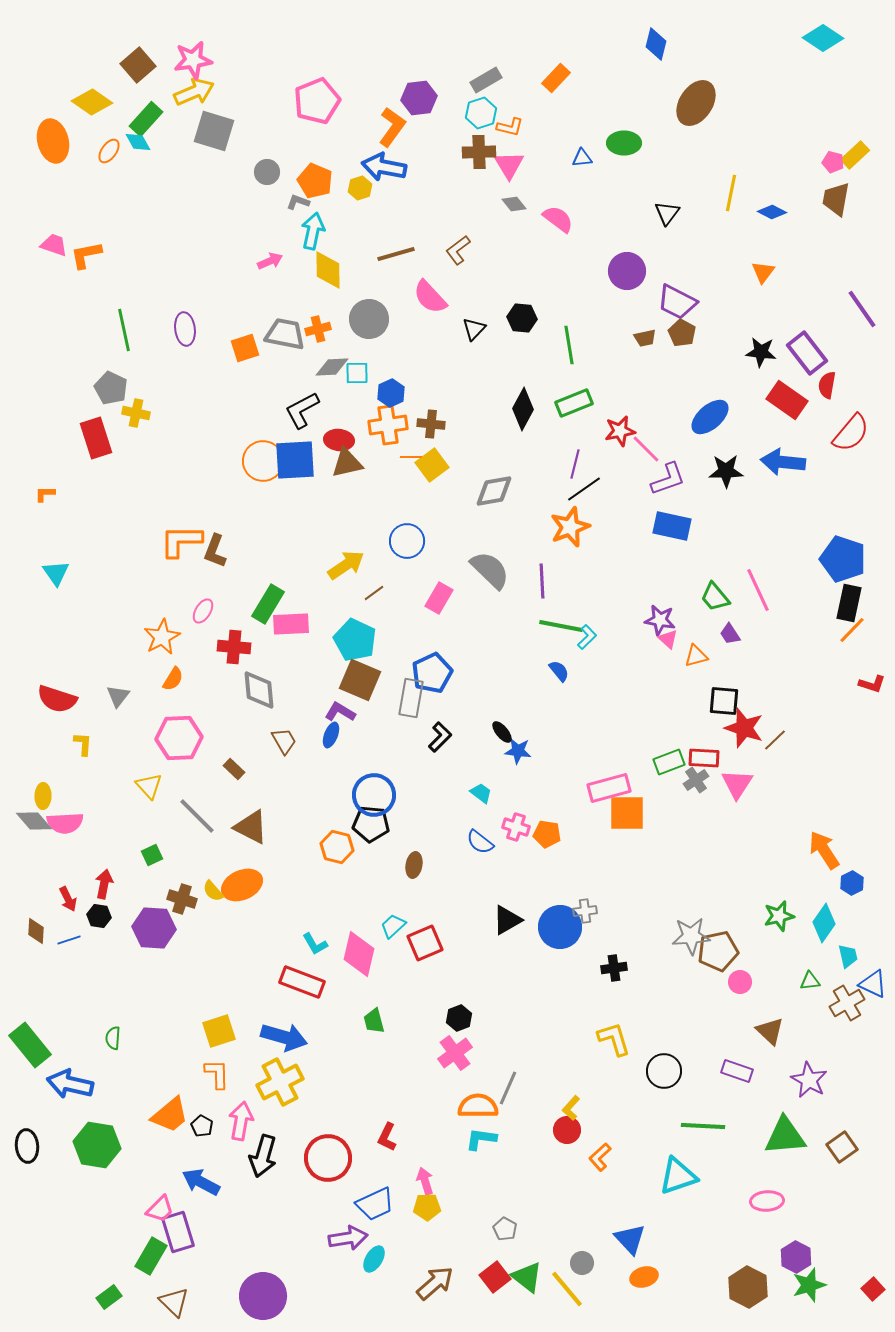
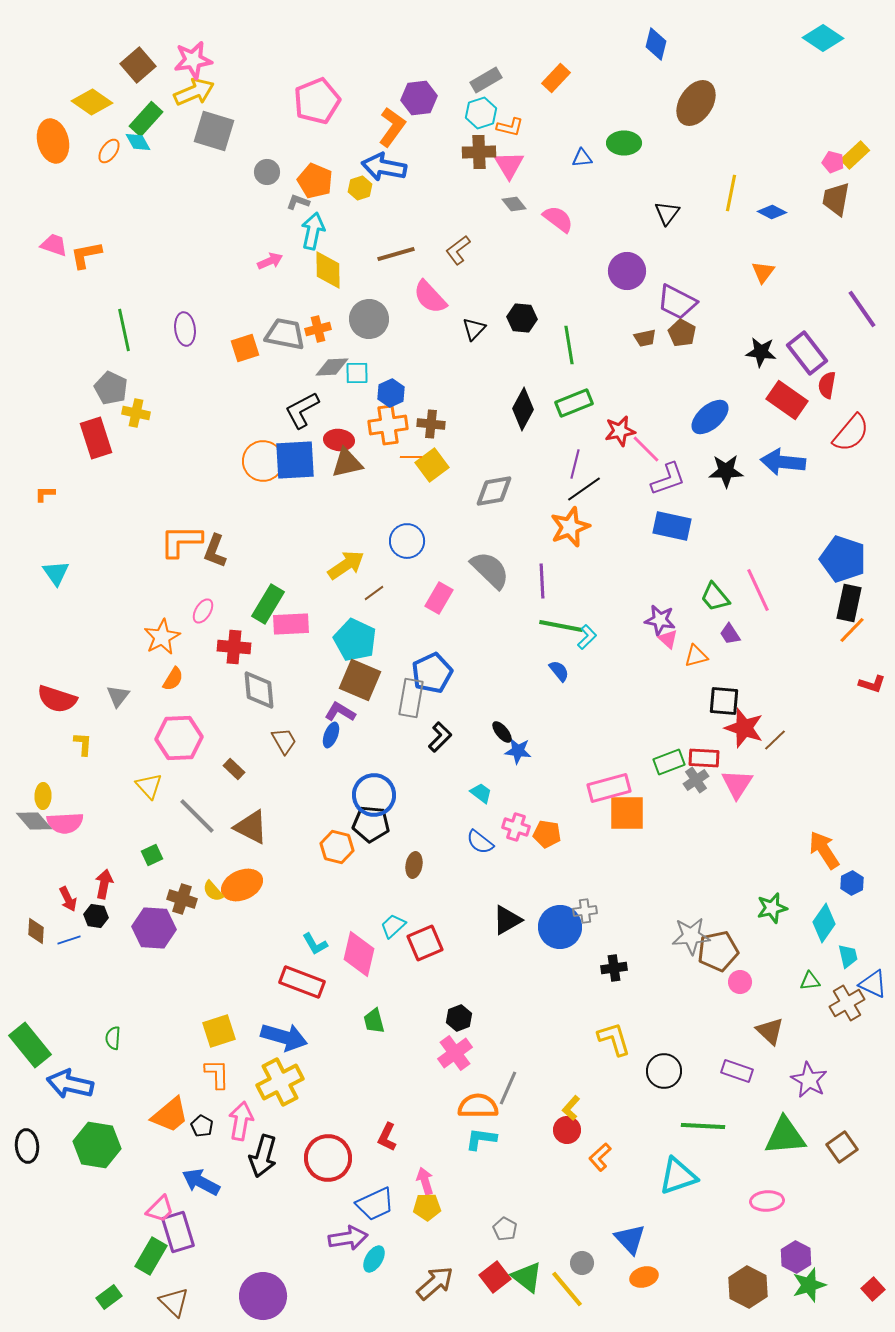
black hexagon at (99, 916): moved 3 px left
green star at (779, 916): moved 7 px left, 8 px up
